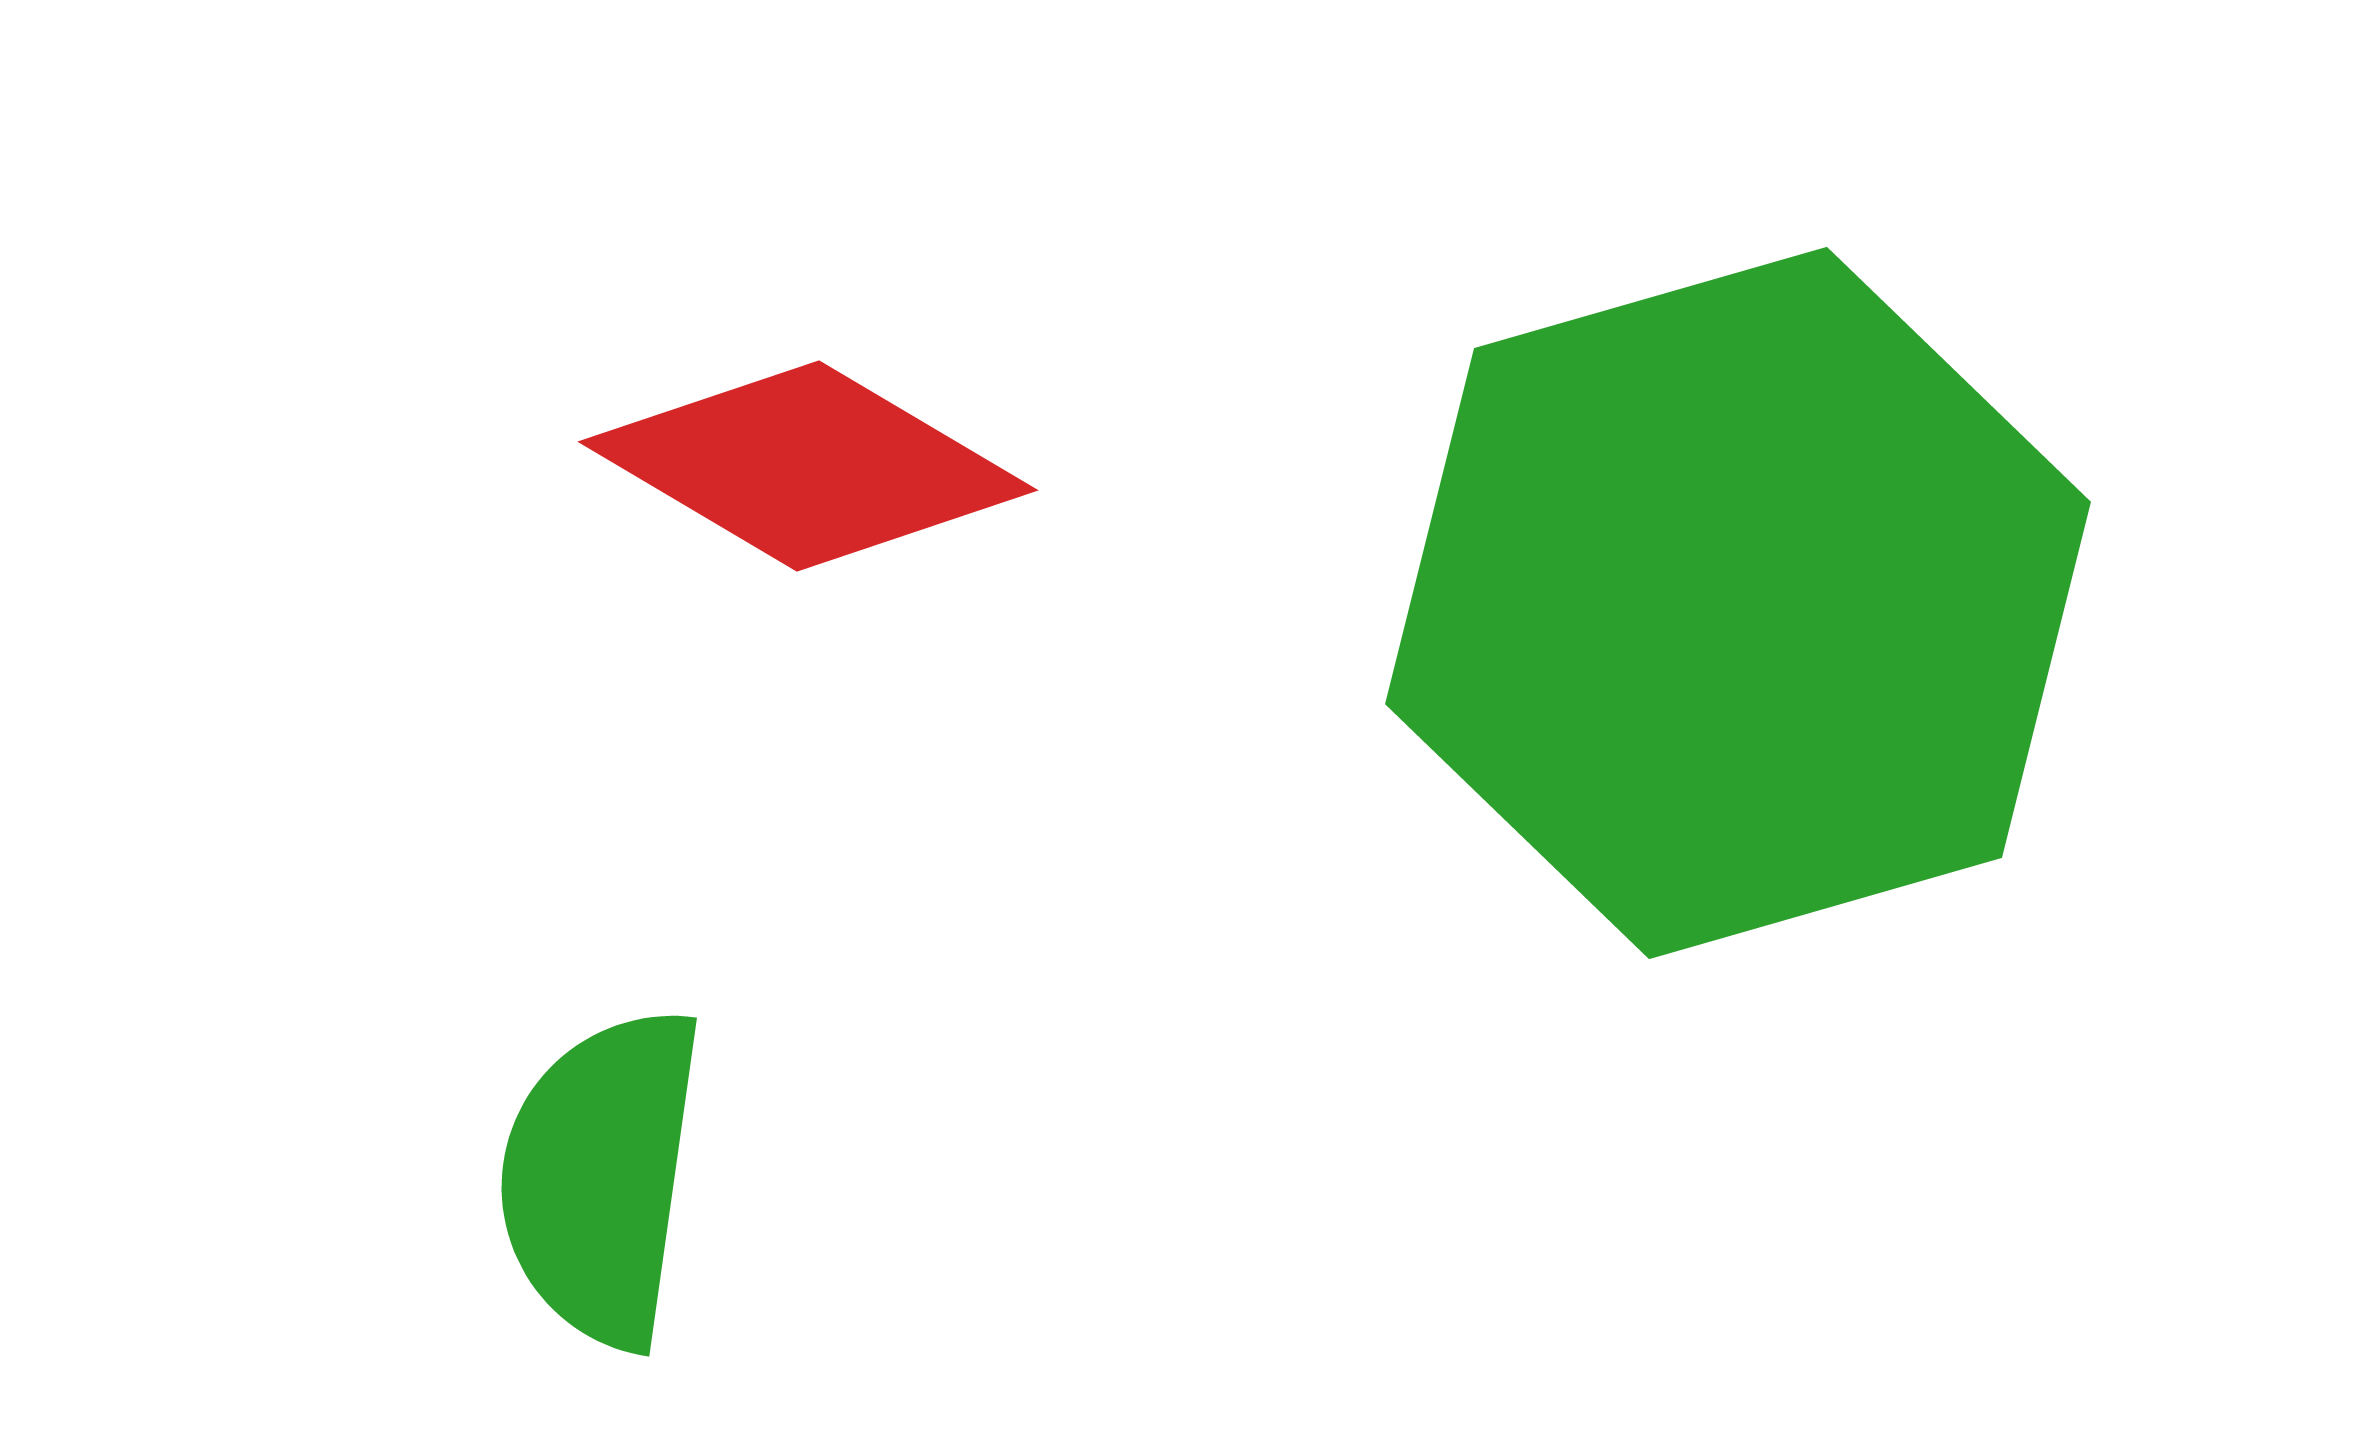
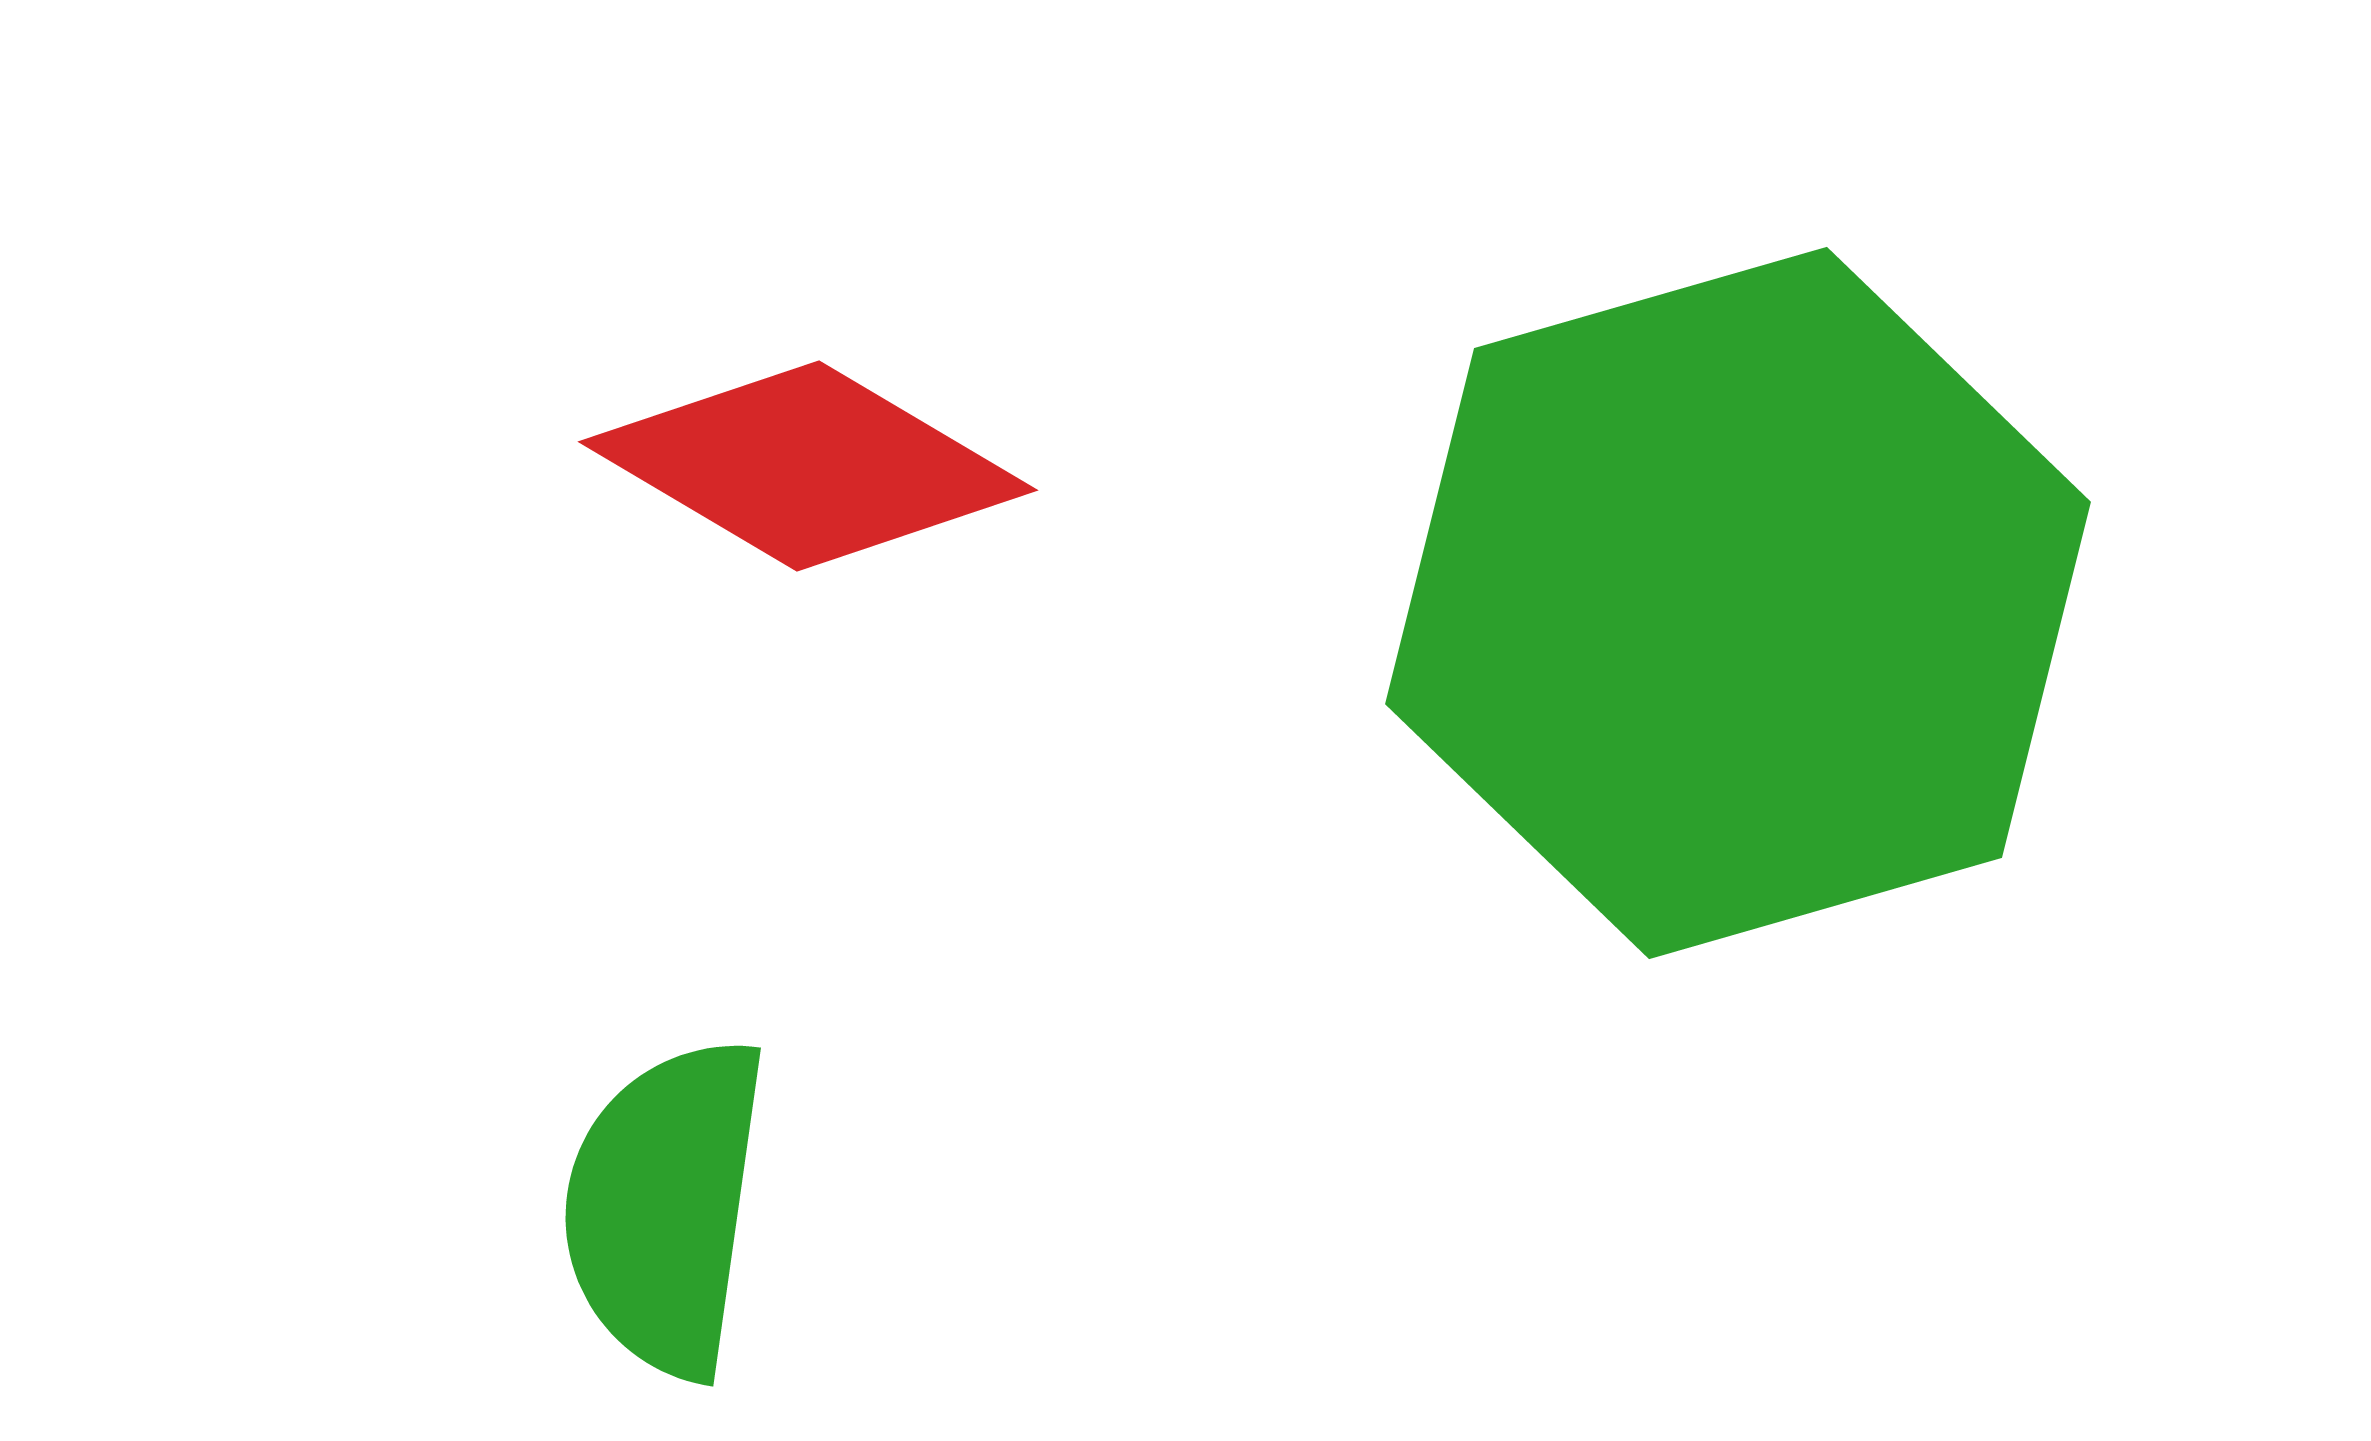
green semicircle: moved 64 px right, 30 px down
